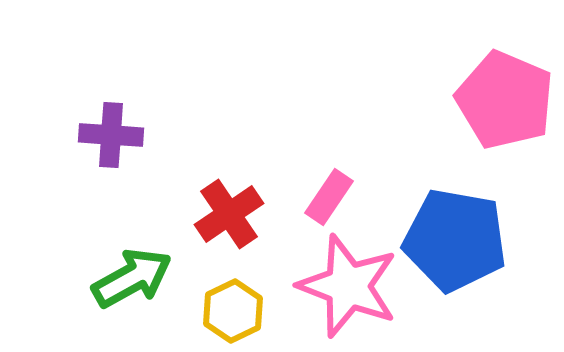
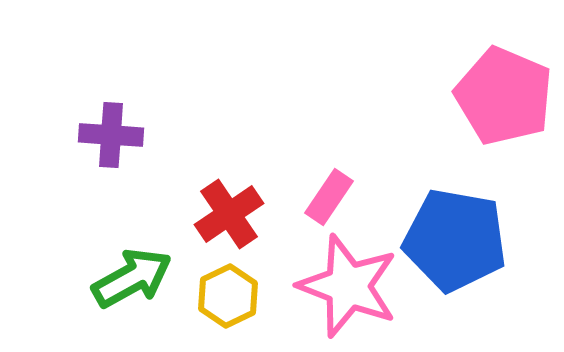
pink pentagon: moved 1 px left, 4 px up
yellow hexagon: moved 5 px left, 15 px up
